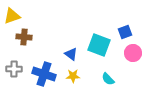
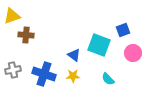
blue square: moved 2 px left, 2 px up
brown cross: moved 2 px right, 2 px up
blue triangle: moved 3 px right, 1 px down
gray cross: moved 1 px left, 1 px down; rotated 14 degrees counterclockwise
